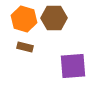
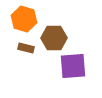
brown hexagon: moved 20 px down
brown rectangle: moved 1 px right, 1 px down
